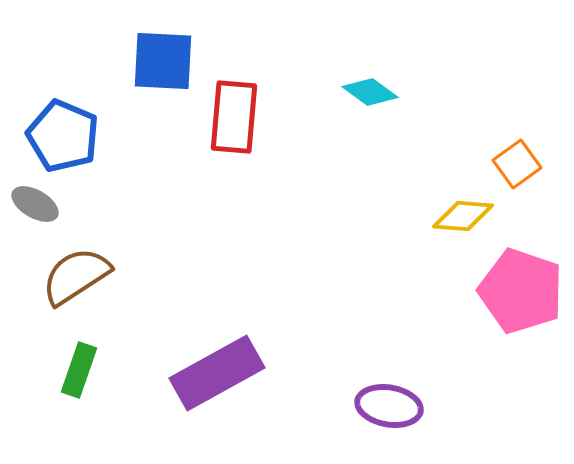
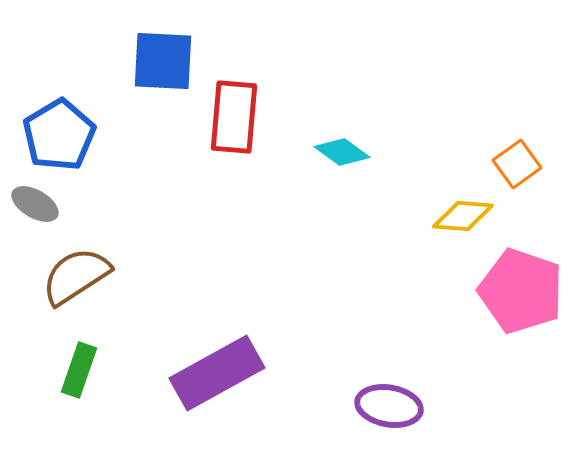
cyan diamond: moved 28 px left, 60 px down
blue pentagon: moved 4 px left, 1 px up; rotated 18 degrees clockwise
